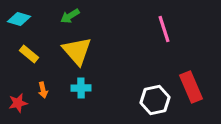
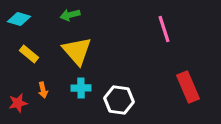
green arrow: moved 1 px up; rotated 18 degrees clockwise
red rectangle: moved 3 px left
white hexagon: moved 36 px left; rotated 20 degrees clockwise
